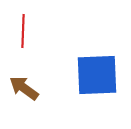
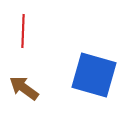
blue square: moved 3 px left; rotated 18 degrees clockwise
